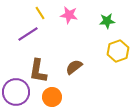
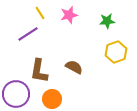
pink star: rotated 24 degrees counterclockwise
yellow hexagon: moved 2 px left, 1 px down
brown semicircle: rotated 66 degrees clockwise
brown L-shape: moved 1 px right
purple circle: moved 2 px down
orange circle: moved 2 px down
